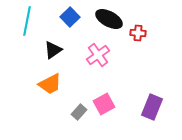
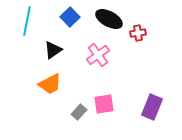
red cross: rotated 14 degrees counterclockwise
pink square: rotated 20 degrees clockwise
